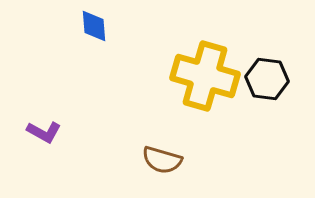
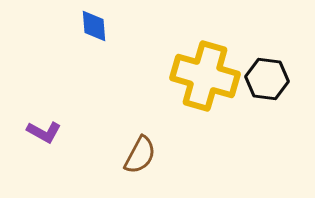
brown semicircle: moved 22 px left, 5 px up; rotated 78 degrees counterclockwise
